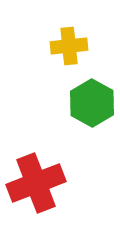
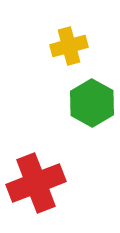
yellow cross: rotated 9 degrees counterclockwise
